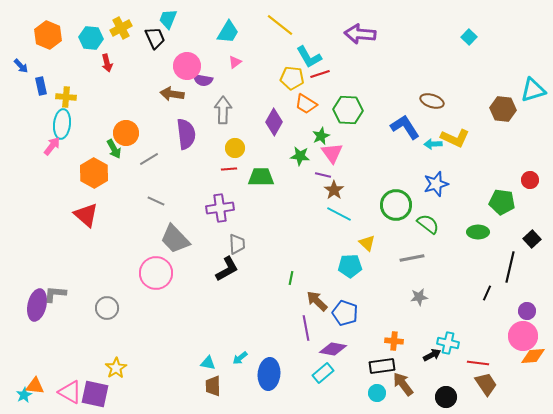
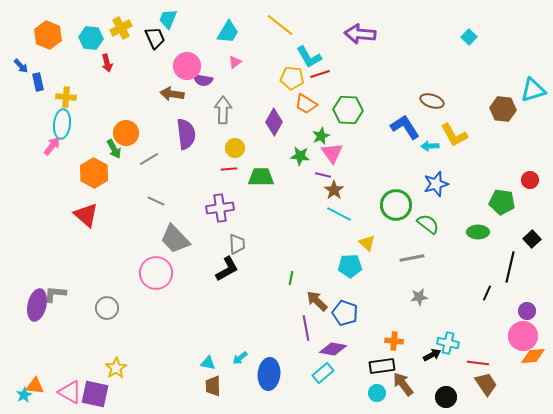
blue rectangle at (41, 86): moved 3 px left, 4 px up
yellow L-shape at (455, 138): moved 1 px left, 3 px up; rotated 36 degrees clockwise
cyan arrow at (433, 144): moved 3 px left, 2 px down
